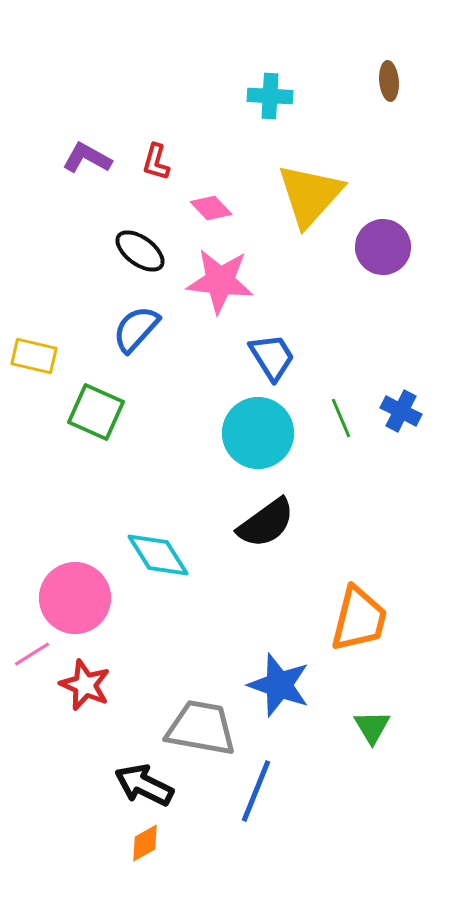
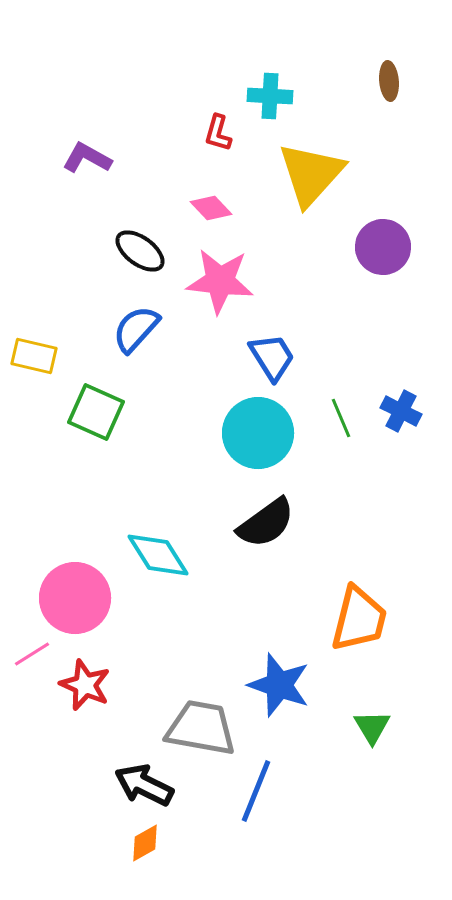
red L-shape: moved 62 px right, 29 px up
yellow triangle: moved 1 px right, 21 px up
